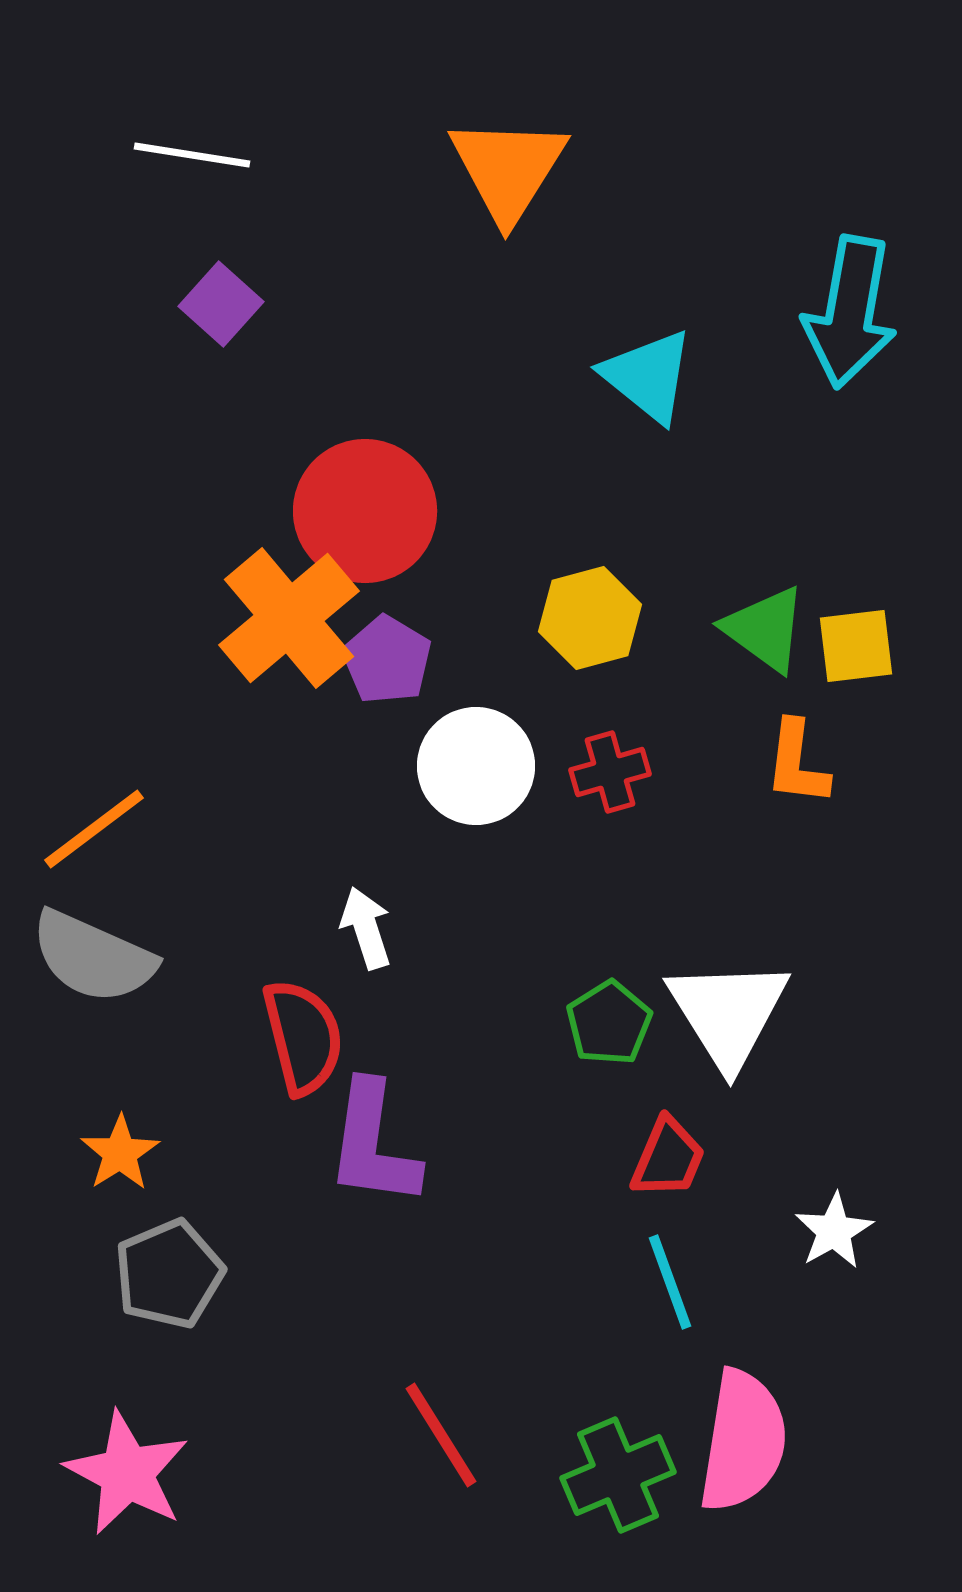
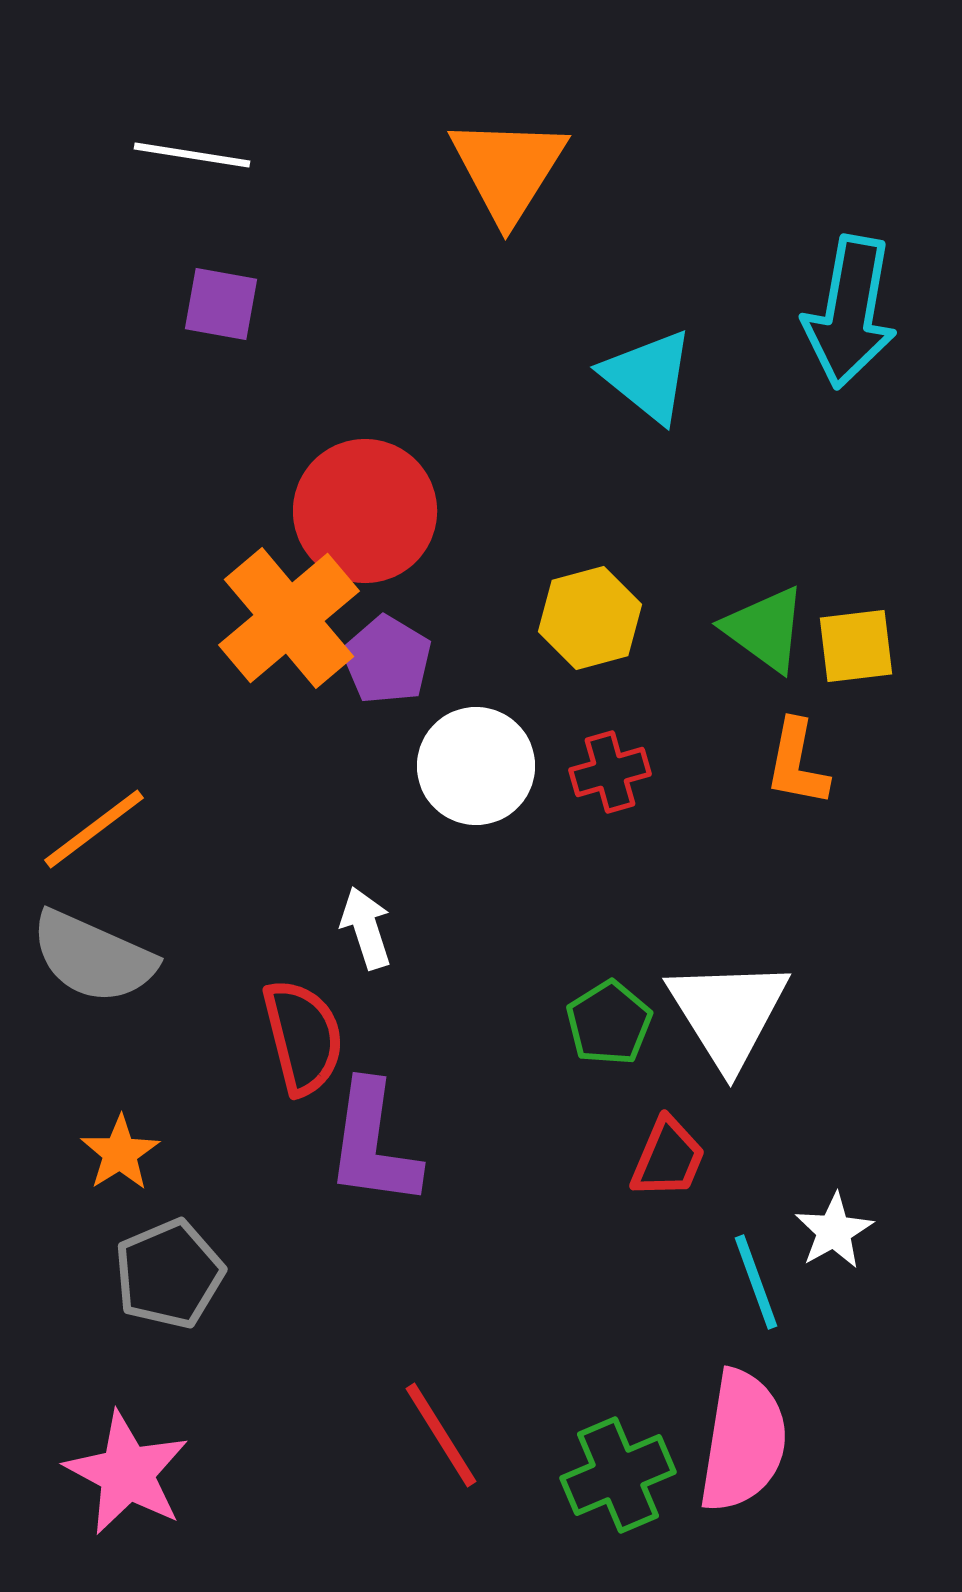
purple square: rotated 32 degrees counterclockwise
orange L-shape: rotated 4 degrees clockwise
cyan line: moved 86 px right
